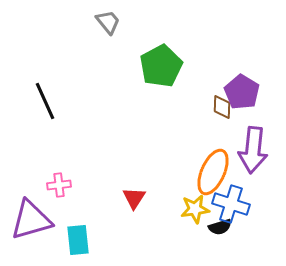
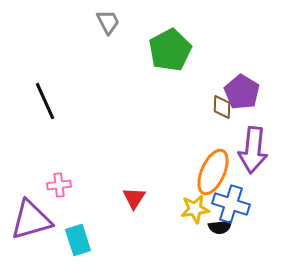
gray trapezoid: rotated 12 degrees clockwise
green pentagon: moved 9 px right, 16 px up
black semicircle: rotated 10 degrees clockwise
cyan rectangle: rotated 12 degrees counterclockwise
